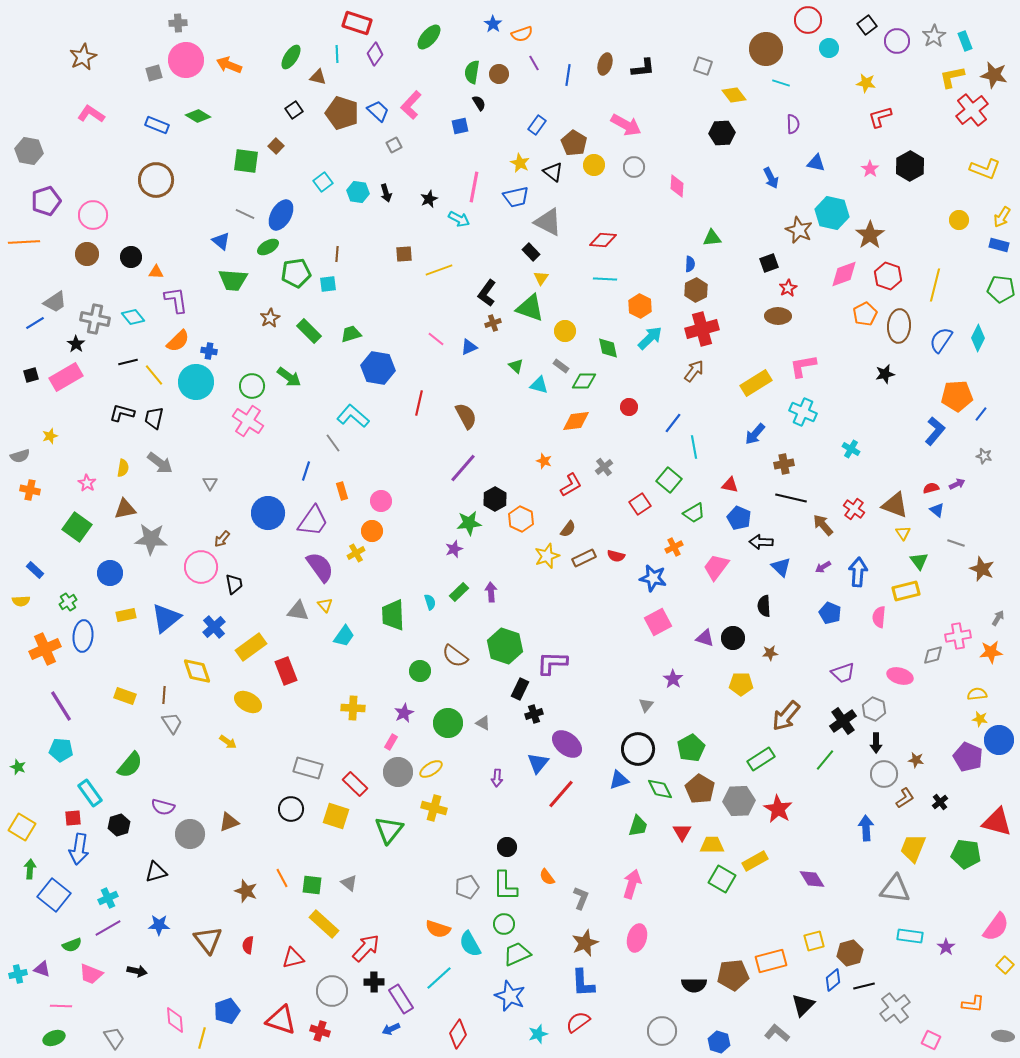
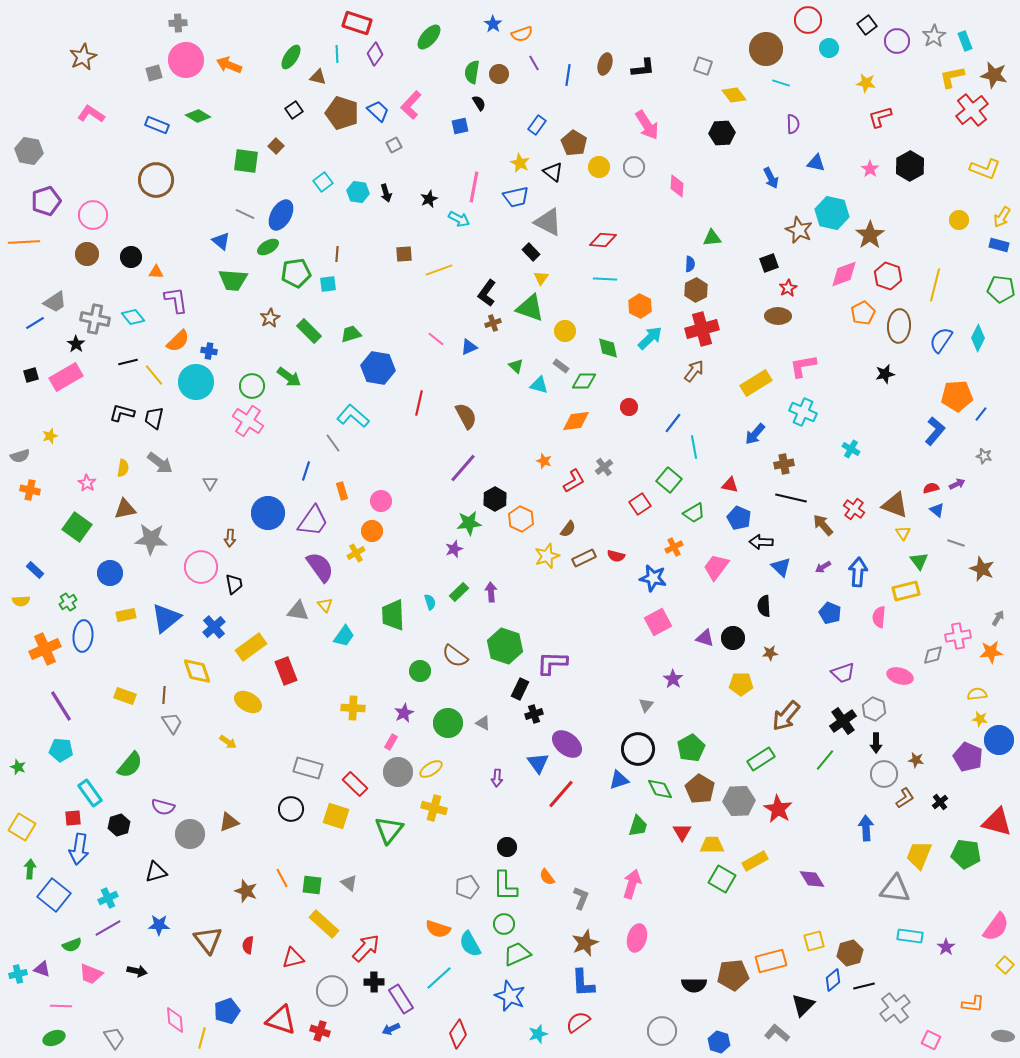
pink arrow at (626, 125): moved 21 px right; rotated 28 degrees clockwise
yellow circle at (594, 165): moved 5 px right, 2 px down
orange pentagon at (865, 314): moved 2 px left, 1 px up
red L-shape at (571, 485): moved 3 px right, 4 px up
brown arrow at (222, 539): moved 8 px right, 1 px up; rotated 36 degrees counterclockwise
blue triangle at (538, 763): rotated 15 degrees counterclockwise
yellow trapezoid at (913, 848): moved 6 px right, 7 px down
